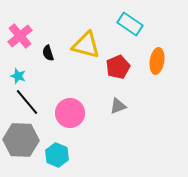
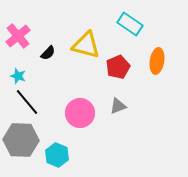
pink cross: moved 2 px left
black semicircle: rotated 119 degrees counterclockwise
pink circle: moved 10 px right
